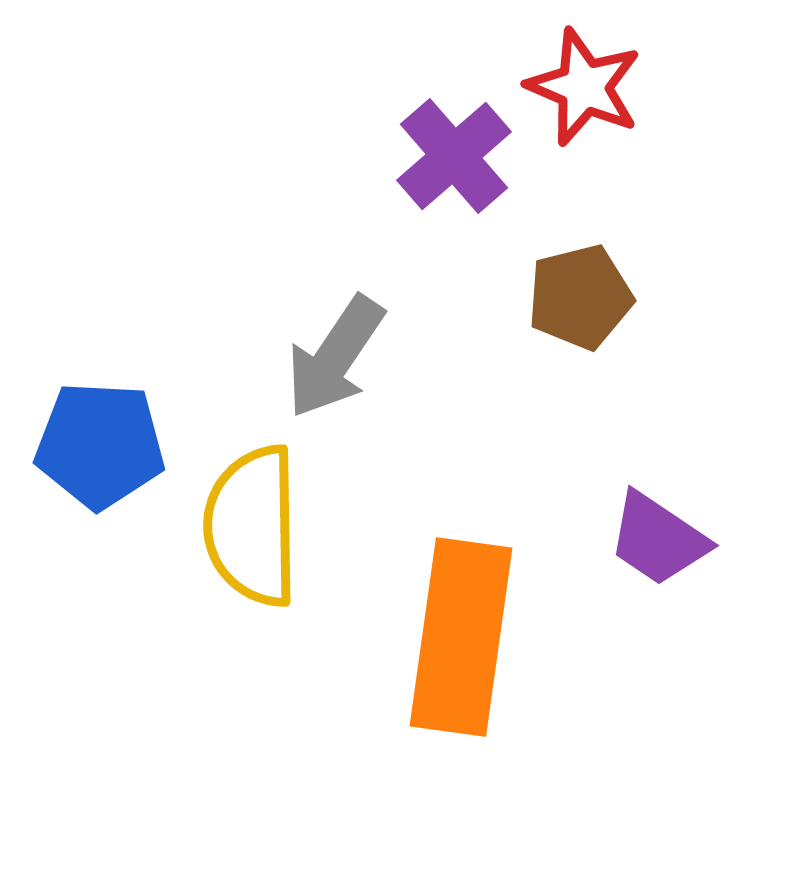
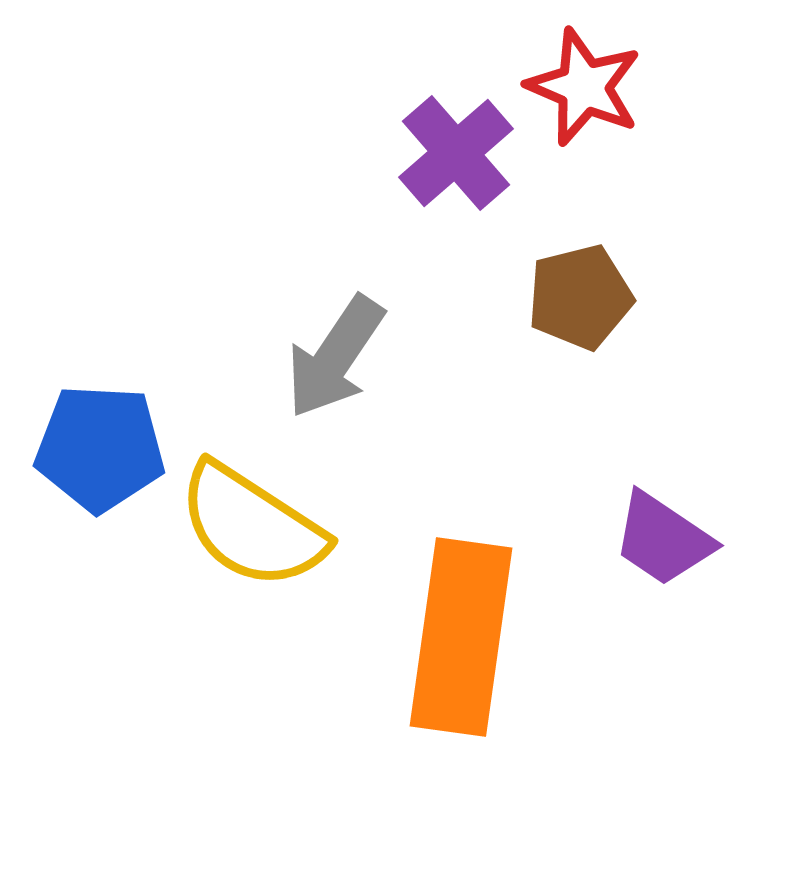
purple cross: moved 2 px right, 3 px up
blue pentagon: moved 3 px down
yellow semicircle: rotated 56 degrees counterclockwise
purple trapezoid: moved 5 px right
